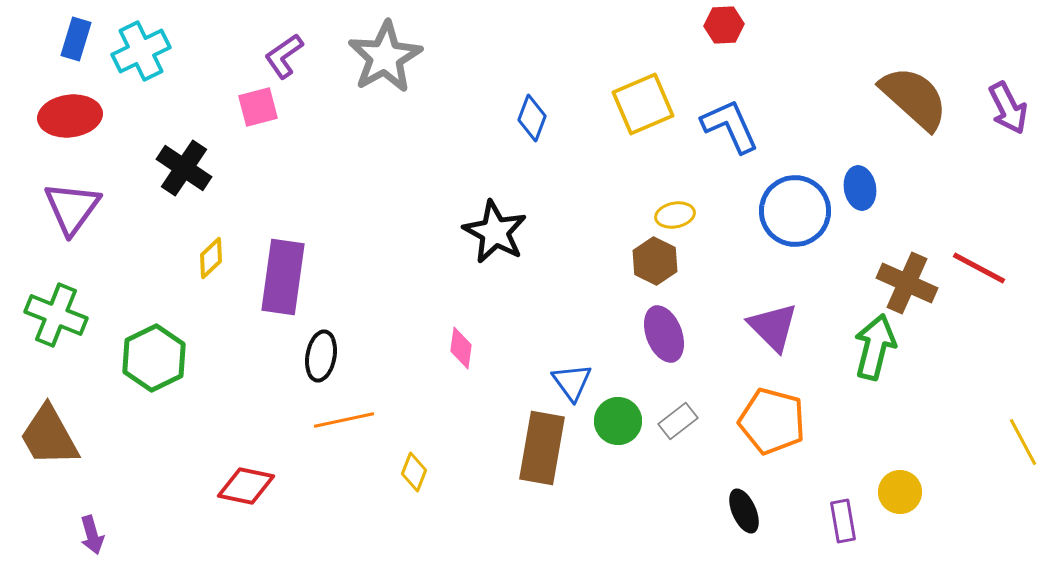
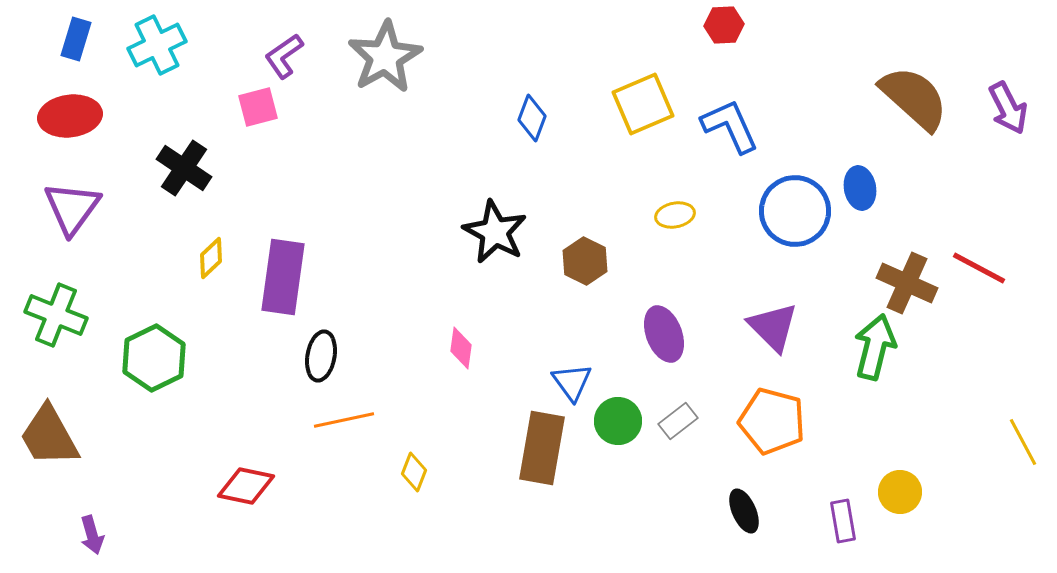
cyan cross at (141, 51): moved 16 px right, 6 px up
brown hexagon at (655, 261): moved 70 px left
